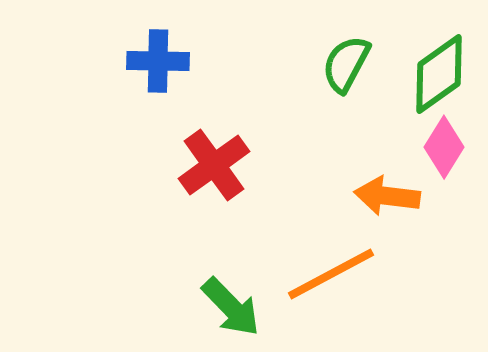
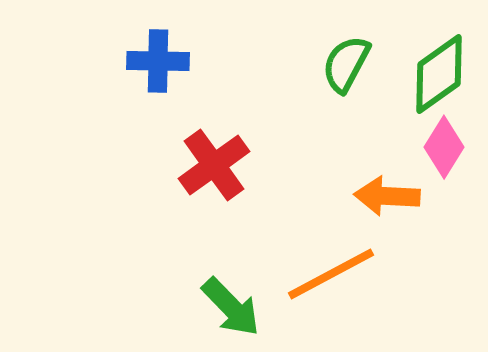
orange arrow: rotated 4 degrees counterclockwise
